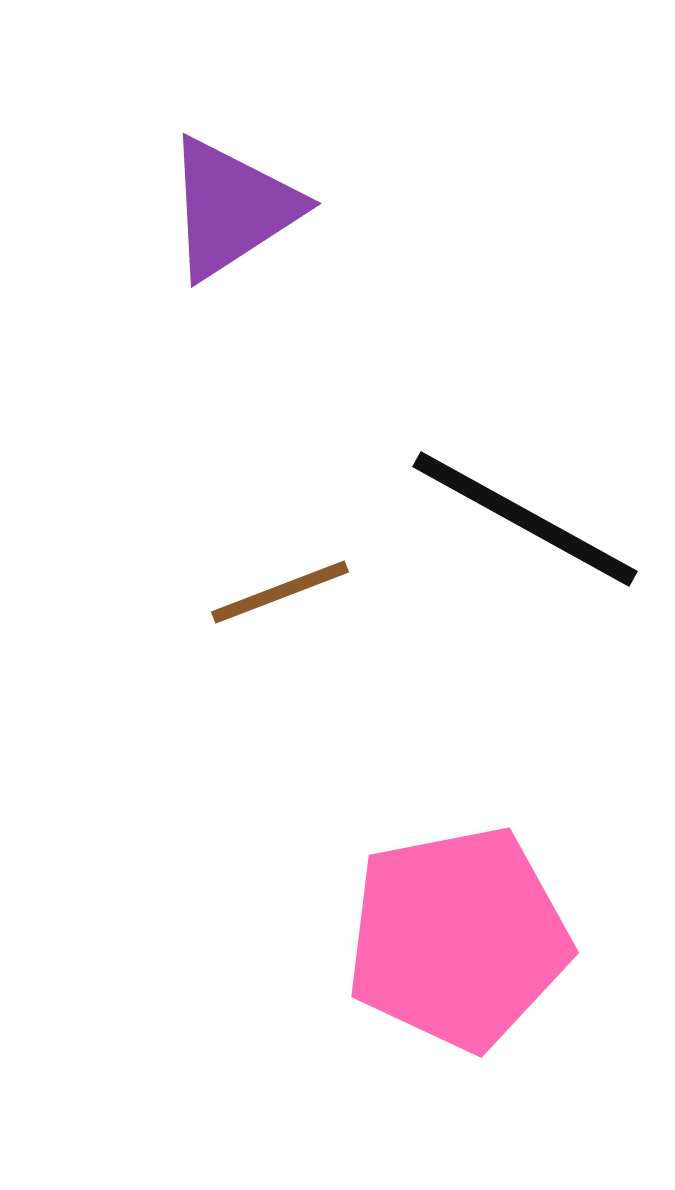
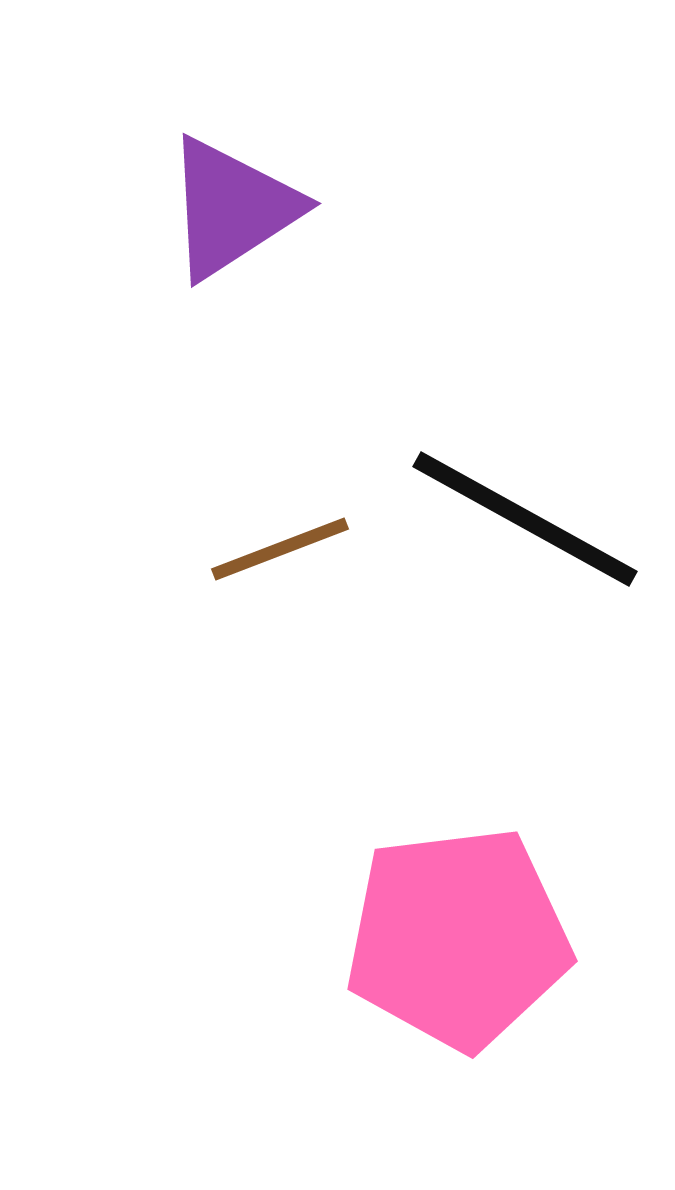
brown line: moved 43 px up
pink pentagon: rotated 4 degrees clockwise
